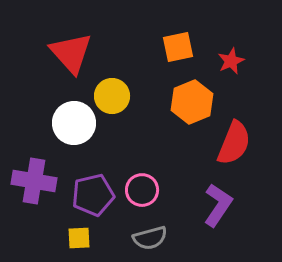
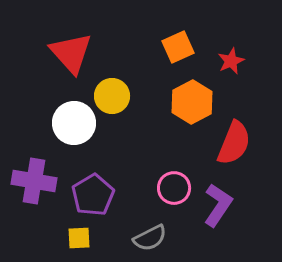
orange square: rotated 12 degrees counterclockwise
orange hexagon: rotated 6 degrees counterclockwise
pink circle: moved 32 px right, 2 px up
purple pentagon: rotated 18 degrees counterclockwise
gray semicircle: rotated 12 degrees counterclockwise
